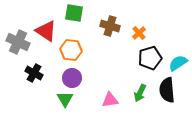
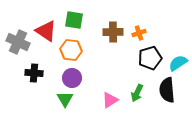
green square: moved 7 px down
brown cross: moved 3 px right, 6 px down; rotated 18 degrees counterclockwise
orange cross: rotated 24 degrees clockwise
black cross: rotated 24 degrees counterclockwise
green arrow: moved 3 px left
pink triangle: rotated 24 degrees counterclockwise
